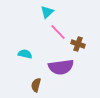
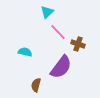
cyan semicircle: moved 2 px up
purple semicircle: rotated 45 degrees counterclockwise
